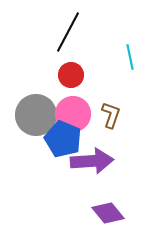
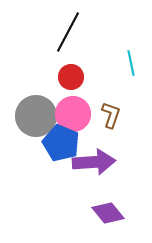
cyan line: moved 1 px right, 6 px down
red circle: moved 2 px down
gray circle: moved 1 px down
blue pentagon: moved 2 px left, 4 px down
purple arrow: moved 2 px right, 1 px down
